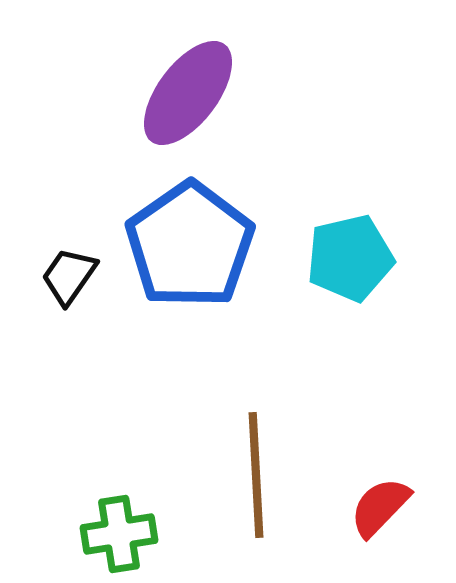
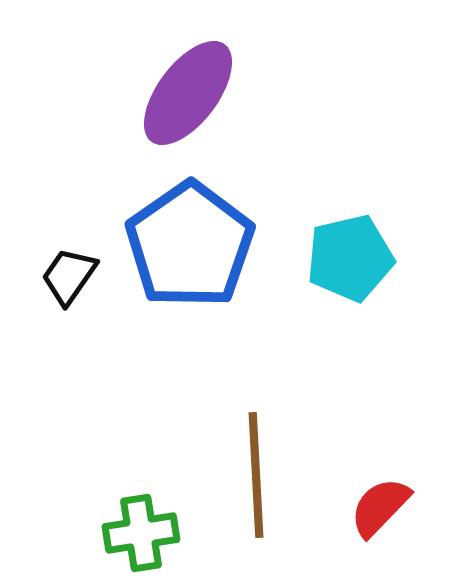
green cross: moved 22 px right, 1 px up
